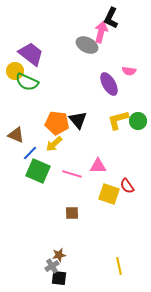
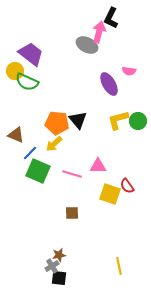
pink arrow: moved 2 px left
yellow square: moved 1 px right
